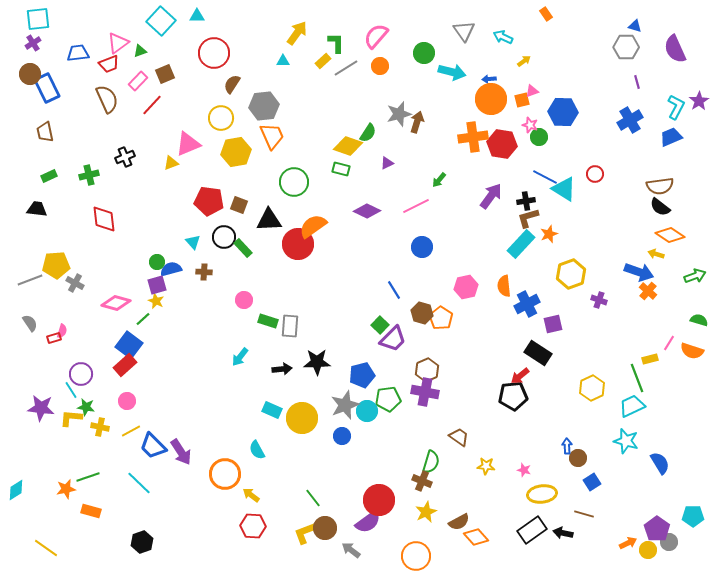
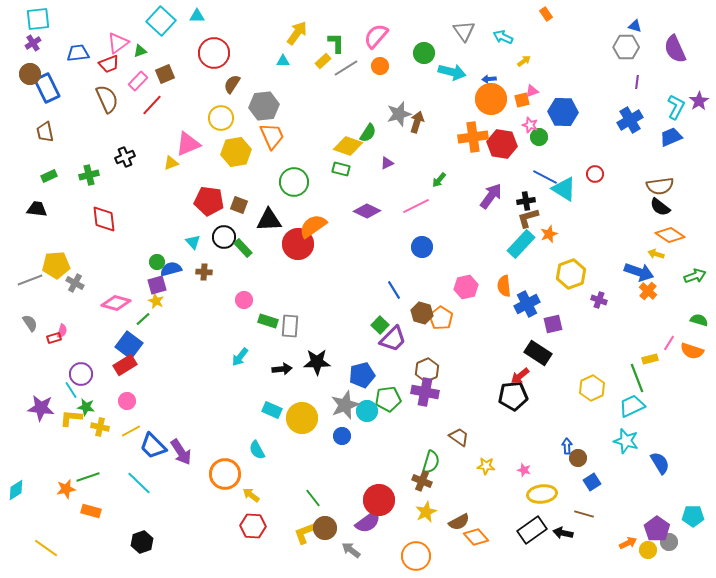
purple line at (637, 82): rotated 24 degrees clockwise
red rectangle at (125, 365): rotated 10 degrees clockwise
